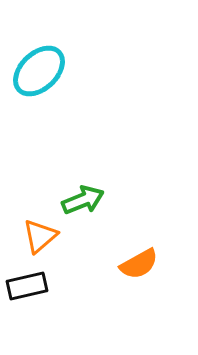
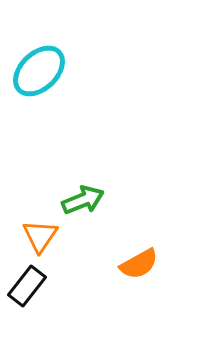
orange triangle: rotated 15 degrees counterclockwise
black rectangle: rotated 39 degrees counterclockwise
